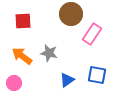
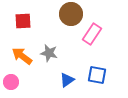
pink circle: moved 3 px left, 1 px up
